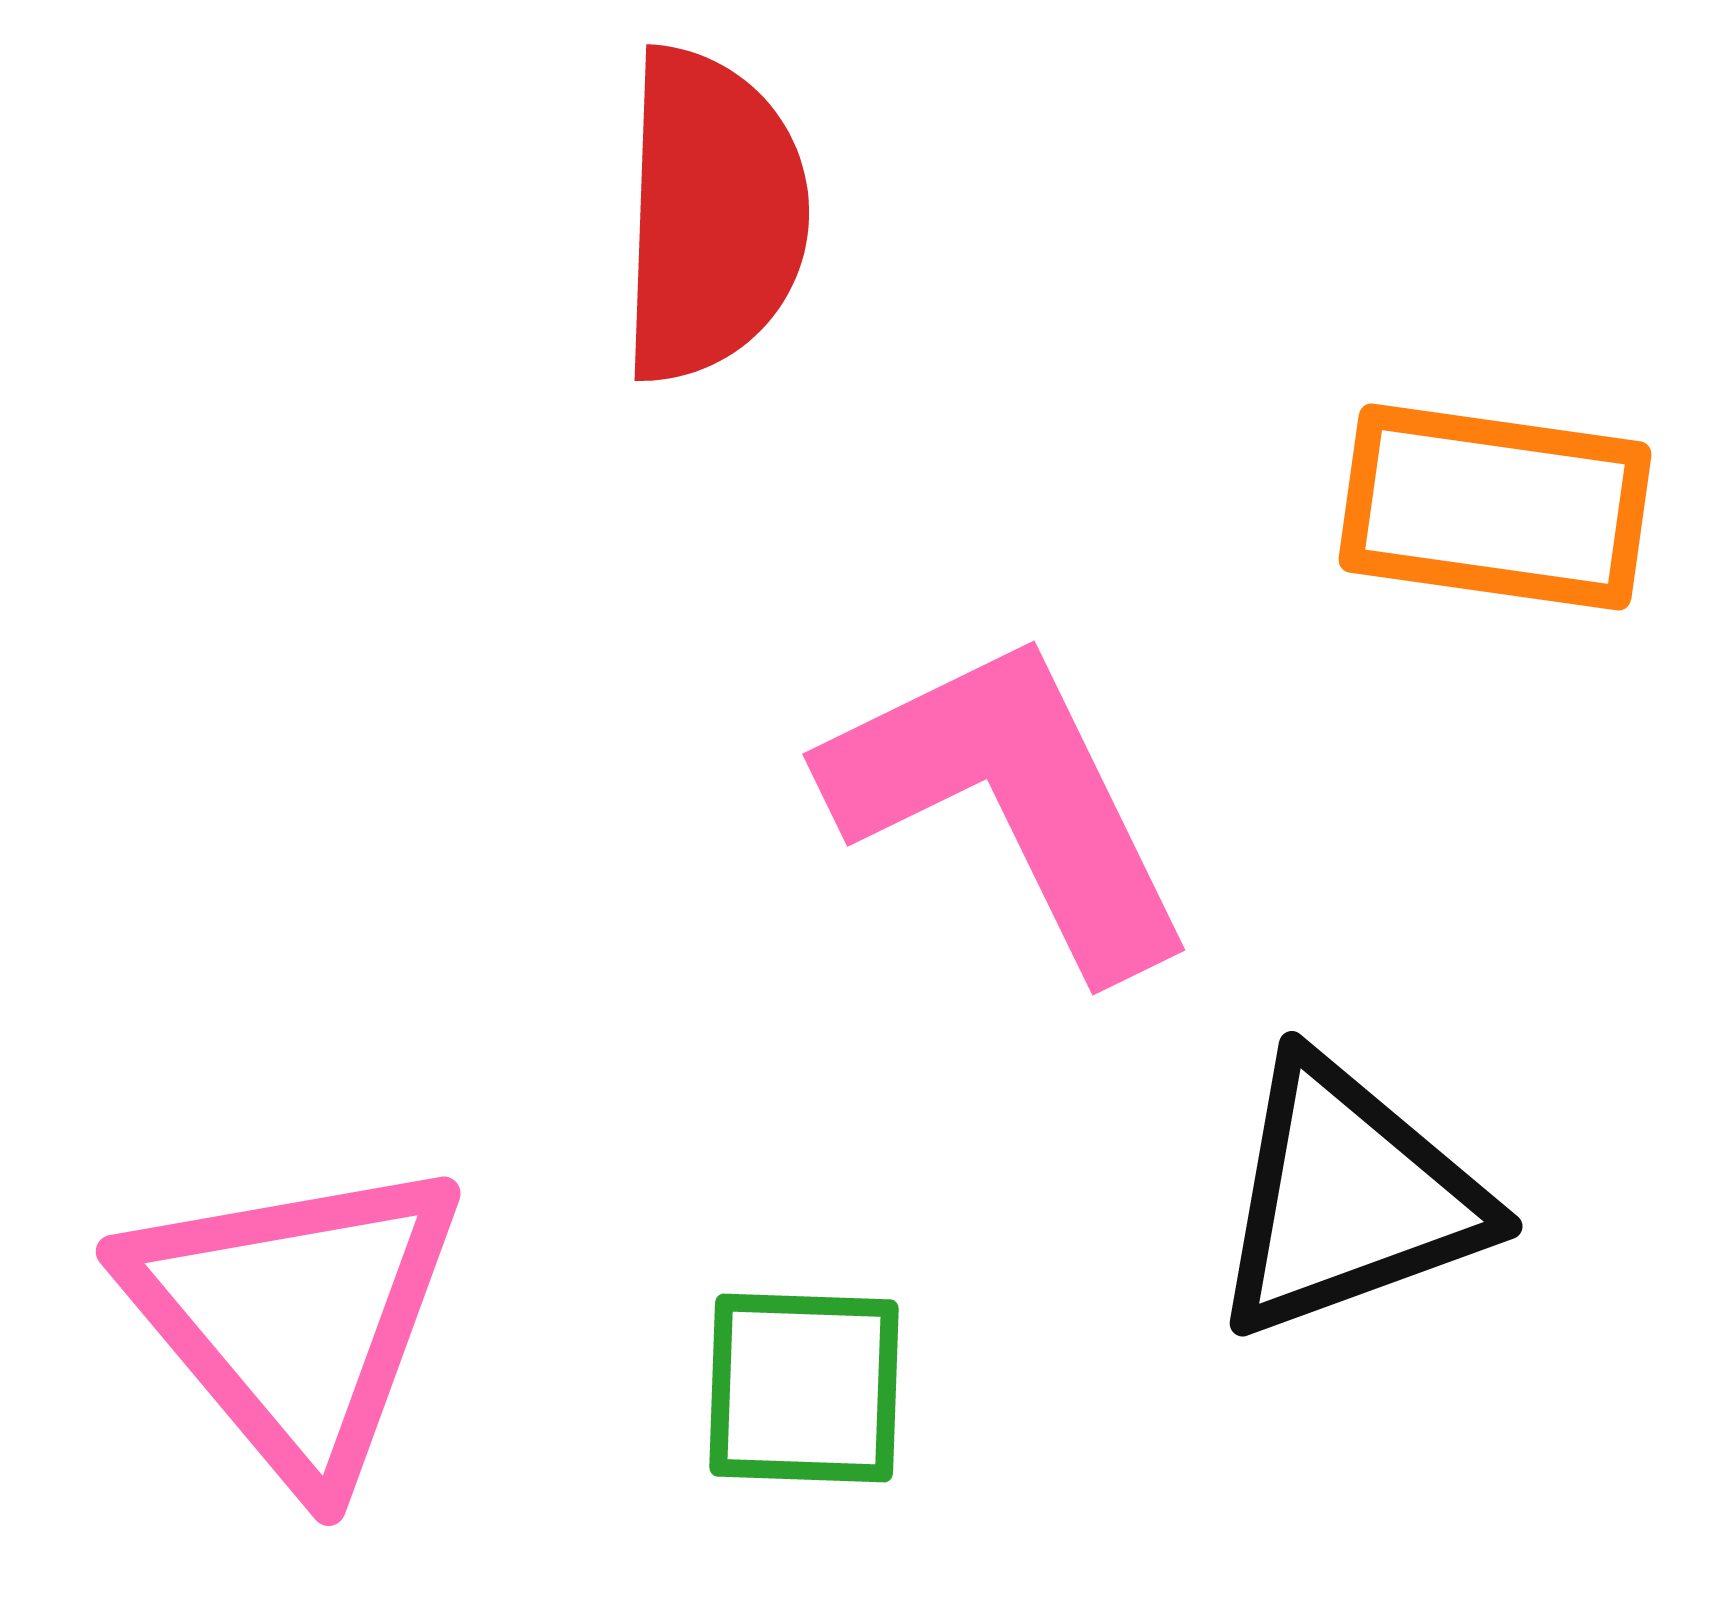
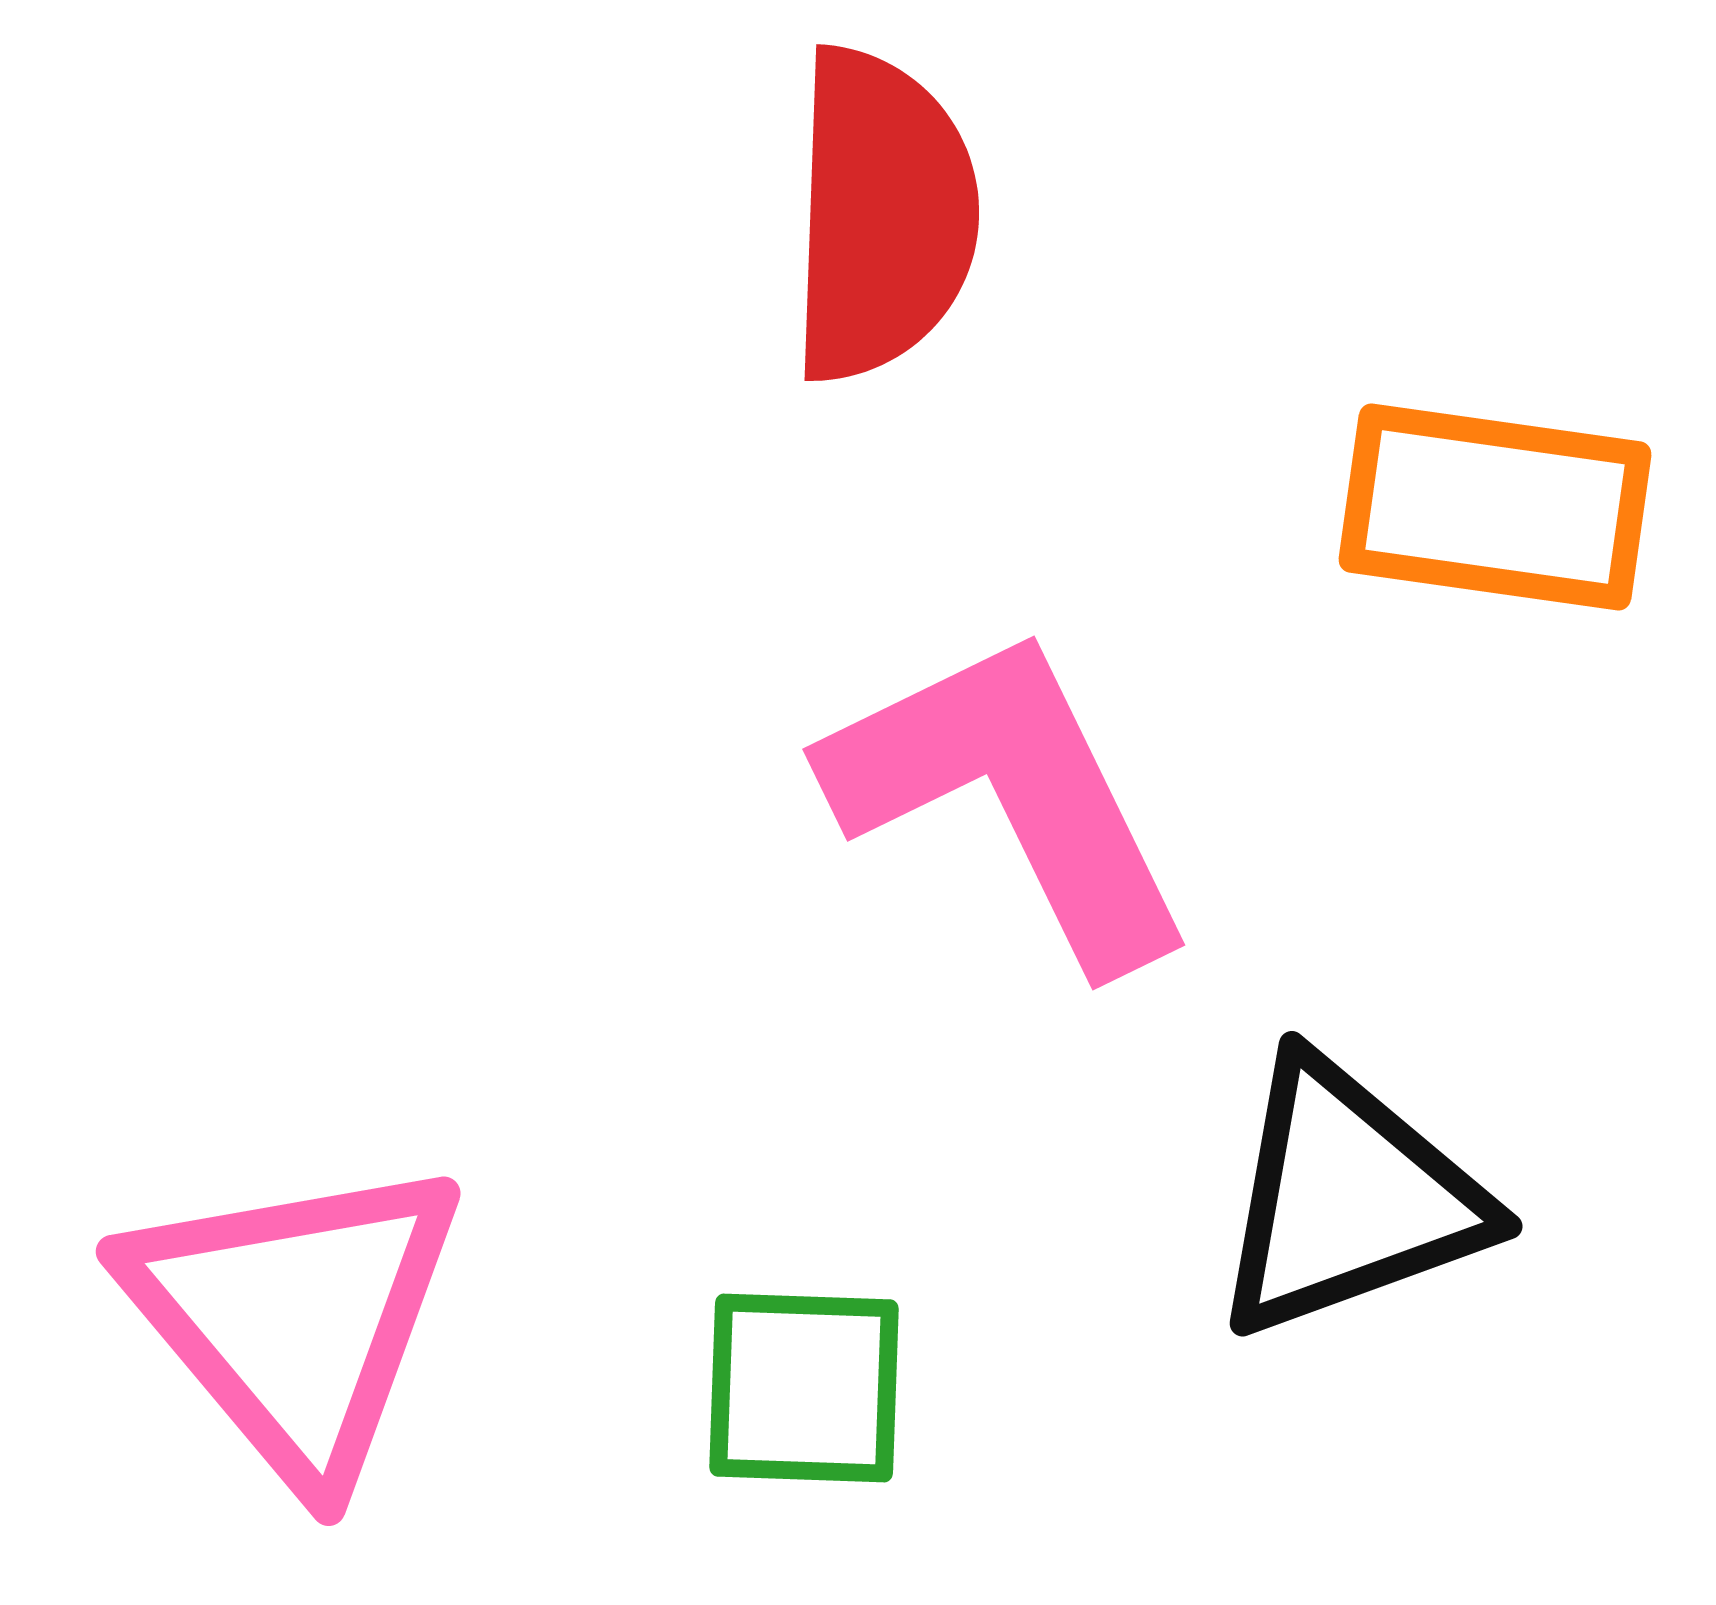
red semicircle: moved 170 px right
pink L-shape: moved 5 px up
